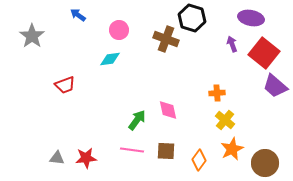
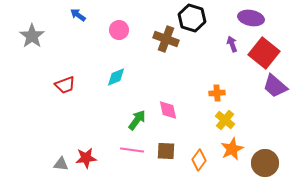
cyan diamond: moved 6 px right, 18 px down; rotated 15 degrees counterclockwise
gray triangle: moved 4 px right, 6 px down
